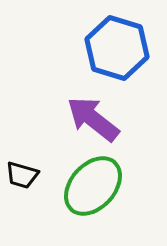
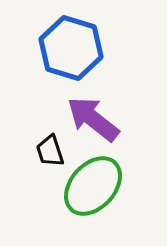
blue hexagon: moved 46 px left
black trapezoid: moved 28 px right, 24 px up; rotated 56 degrees clockwise
